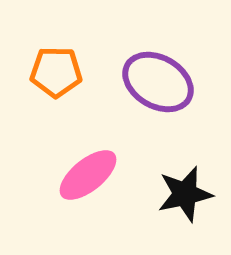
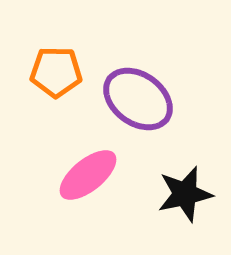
purple ellipse: moved 20 px left, 17 px down; rotated 6 degrees clockwise
